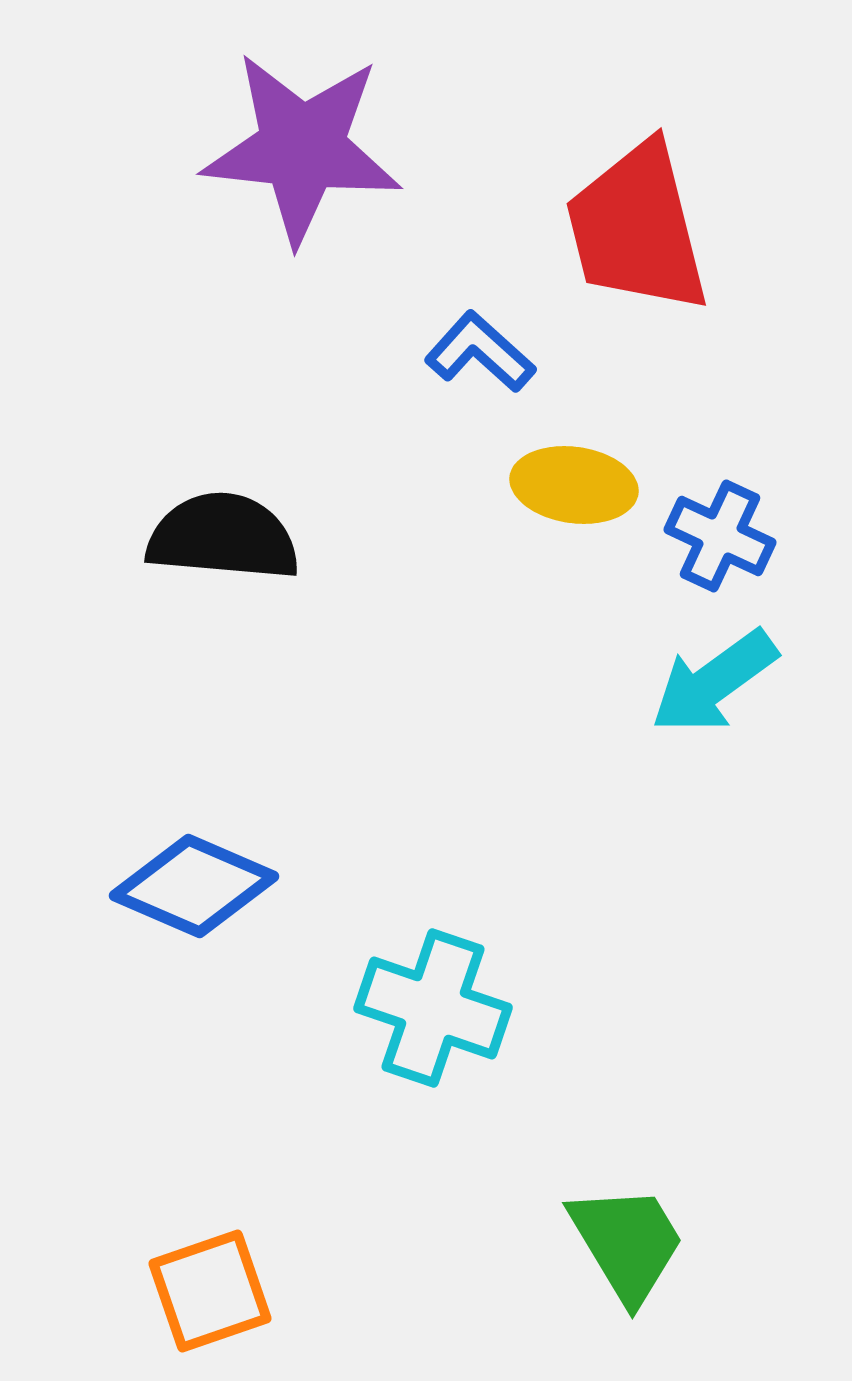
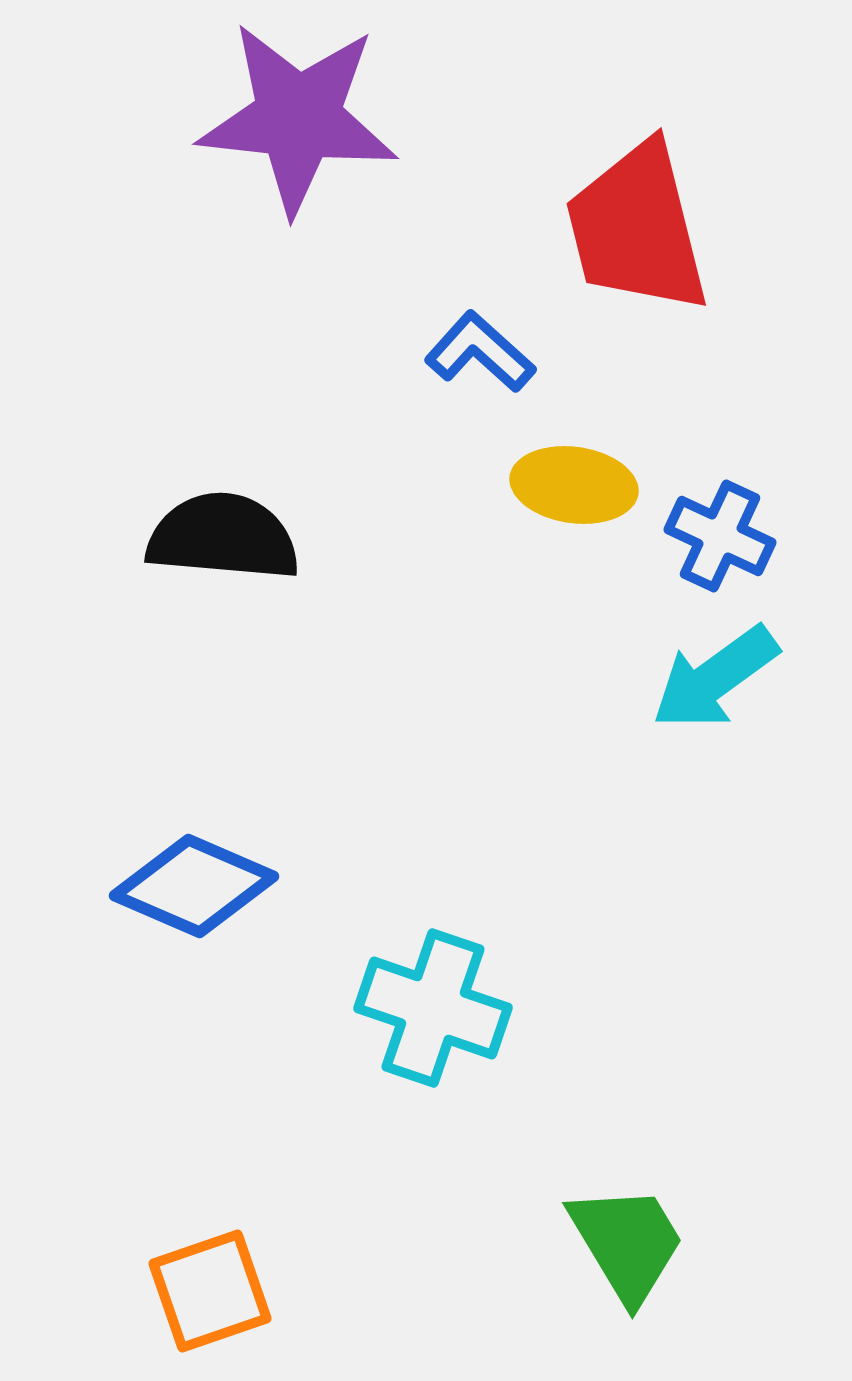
purple star: moved 4 px left, 30 px up
cyan arrow: moved 1 px right, 4 px up
